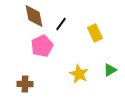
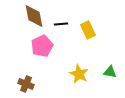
black line: rotated 48 degrees clockwise
yellow rectangle: moved 7 px left, 3 px up
green triangle: moved 2 px down; rotated 40 degrees clockwise
brown cross: moved 1 px right; rotated 21 degrees clockwise
